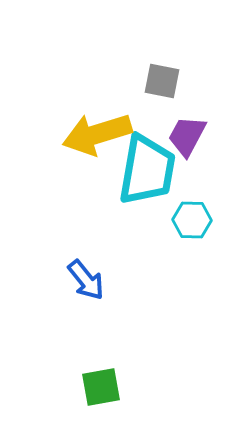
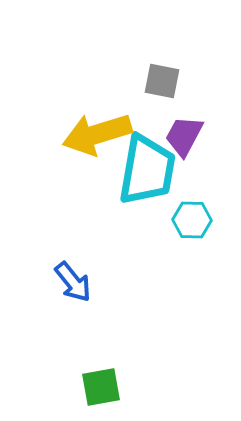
purple trapezoid: moved 3 px left
blue arrow: moved 13 px left, 2 px down
